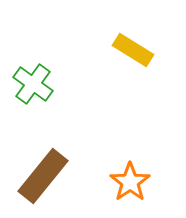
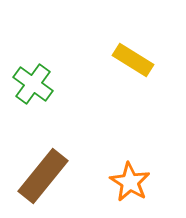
yellow rectangle: moved 10 px down
orange star: rotated 6 degrees counterclockwise
